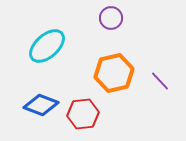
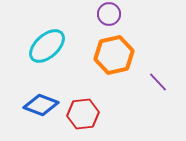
purple circle: moved 2 px left, 4 px up
orange hexagon: moved 18 px up
purple line: moved 2 px left, 1 px down
